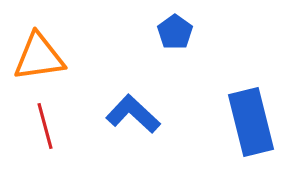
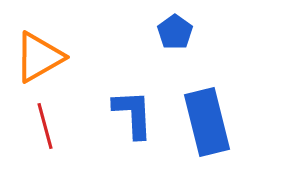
orange triangle: rotated 22 degrees counterclockwise
blue L-shape: rotated 44 degrees clockwise
blue rectangle: moved 44 px left
